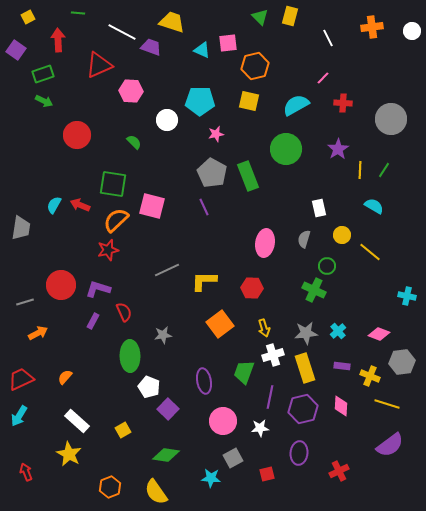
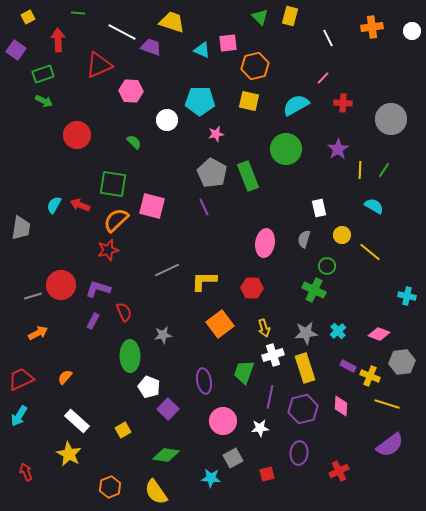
gray line at (25, 302): moved 8 px right, 6 px up
purple rectangle at (342, 366): moved 6 px right; rotated 21 degrees clockwise
